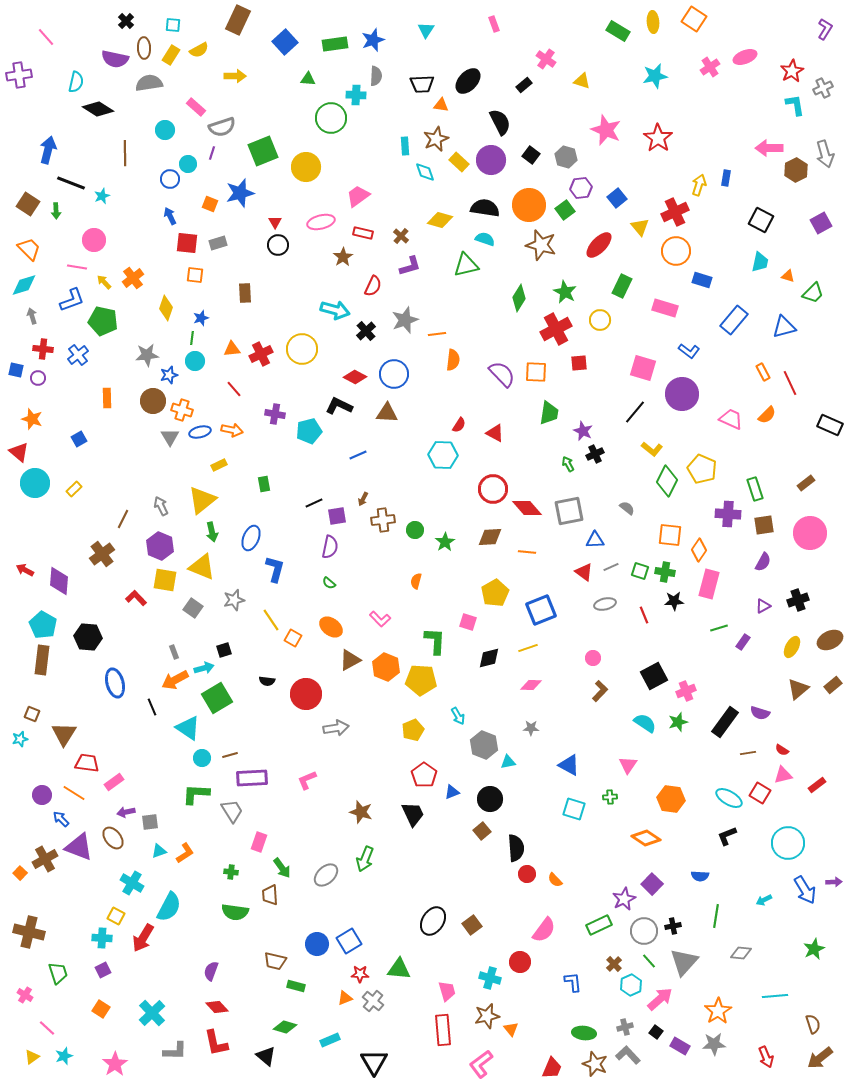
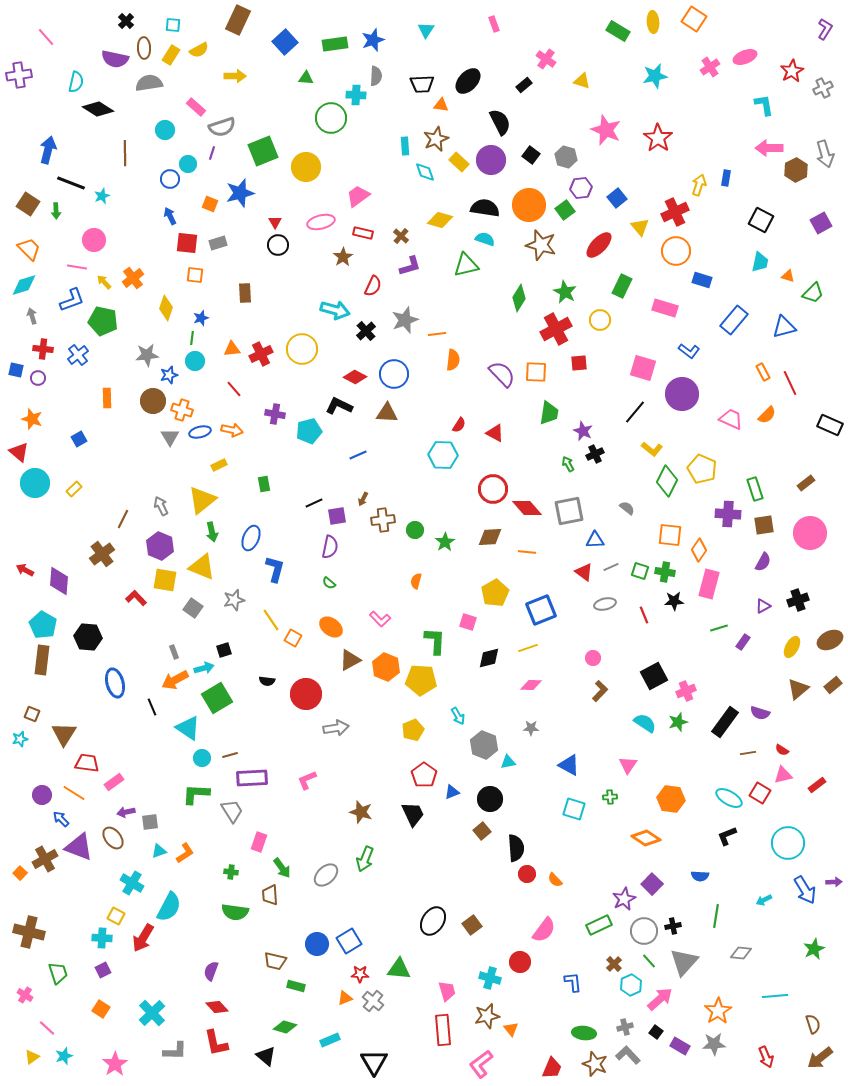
green triangle at (308, 79): moved 2 px left, 1 px up
cyan L-shape at (795, 105): moved 31 px left
